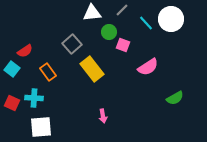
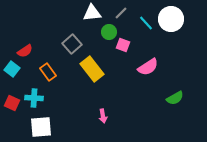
gray line: moved 1 px left, 3 px down
